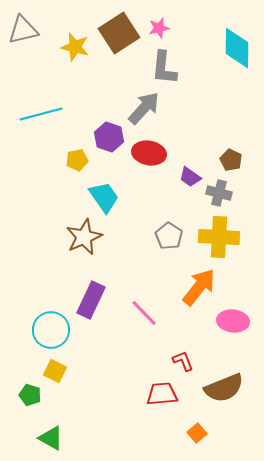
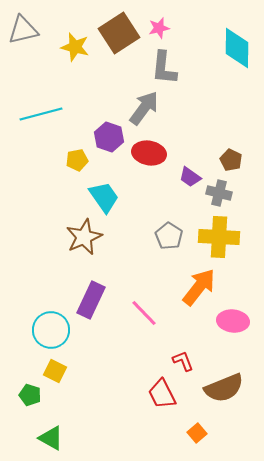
gray arrow: rotated 6 degrees counterclockwise
red trapezoid: rotated 112 degrees counterclockwise
